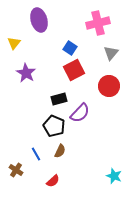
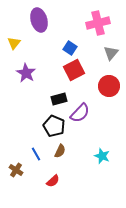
cyan star: moved 12 px left, 20 px up
